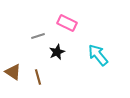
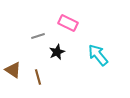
pink rectangle: moved 1 px right
brown triangle: moved 2 px up
